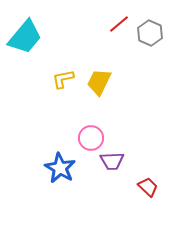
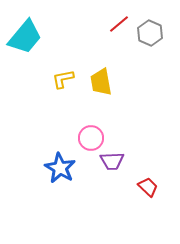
yellow trapezoid: moved 2 px right; rotated 36 degrees counterclockwise
